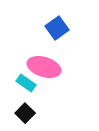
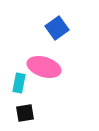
cyan rectangle: moved 7 px left; rotated 66 degrees clockwise
black square: rotated 36 degrees clockwise
